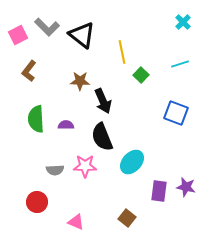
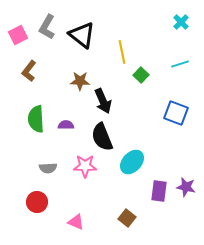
cyan cross: moved 2 px left
gray L-shape: rotated 75 degrees clockwise
gray semicircle: moved 7 px left, 2 px up
